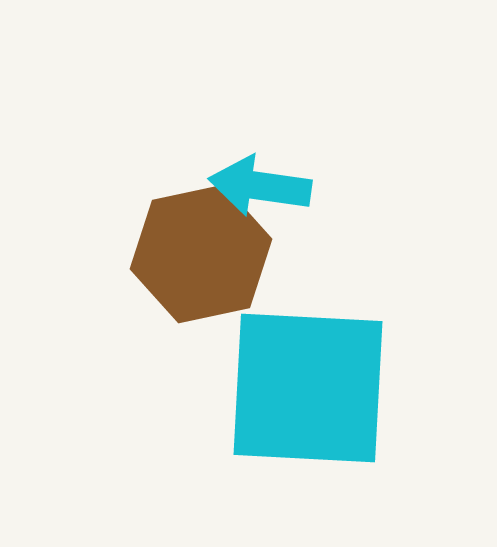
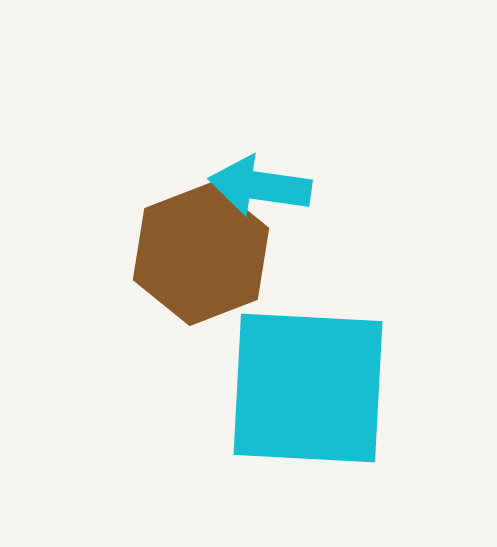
brown hexagon: rotated 9 degrees counterclockwise
